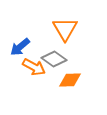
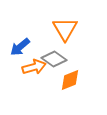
orange arrow: rotated 45 degrees counterclockwise
orange diamond: rotated 20 degrees counterclockwise
